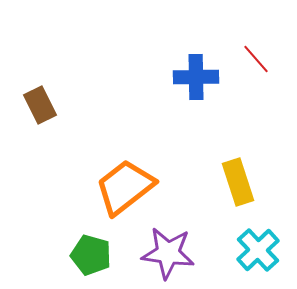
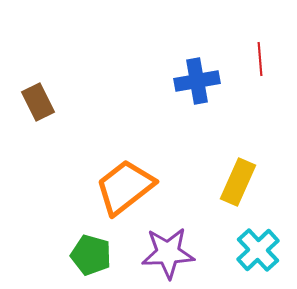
red line: moved 4 px right; rotated 36 degrees clockwise
blue cross: moved 1 px right, 4 px down; rotated 9 degrees counterclockwise
brown rectangle: moved 2 px left, 3 px up
yellow rectangle: rotated 42 degrees clockwise
purple star: rotated 10 degrees counterclockwise
